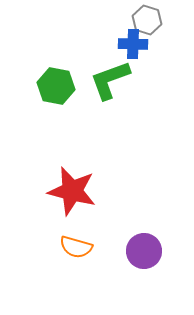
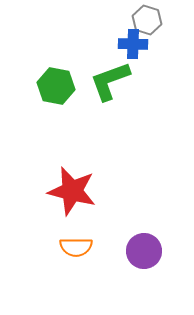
green L-shape: moved 1 px down
orange semicircle: rotated 16 degrees counterclockwise
